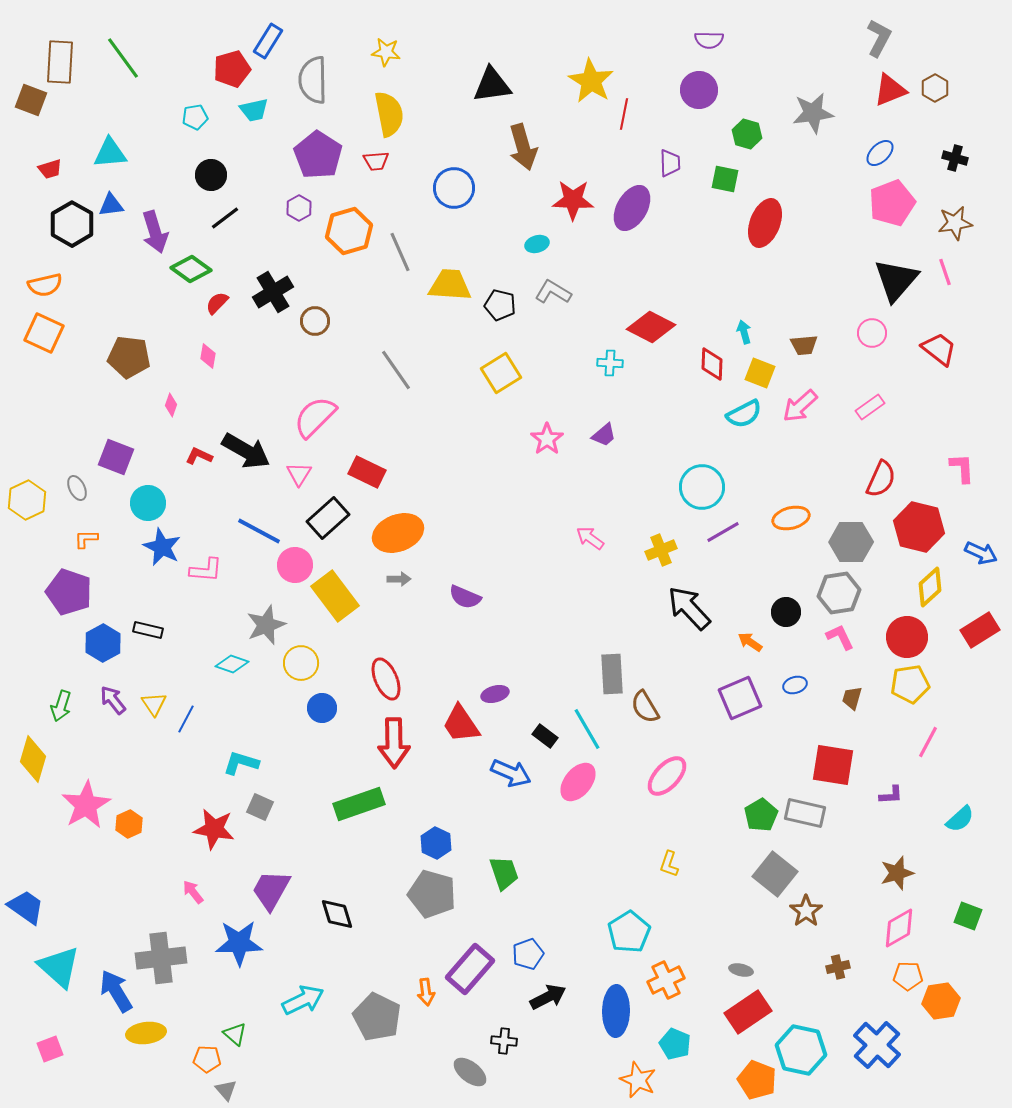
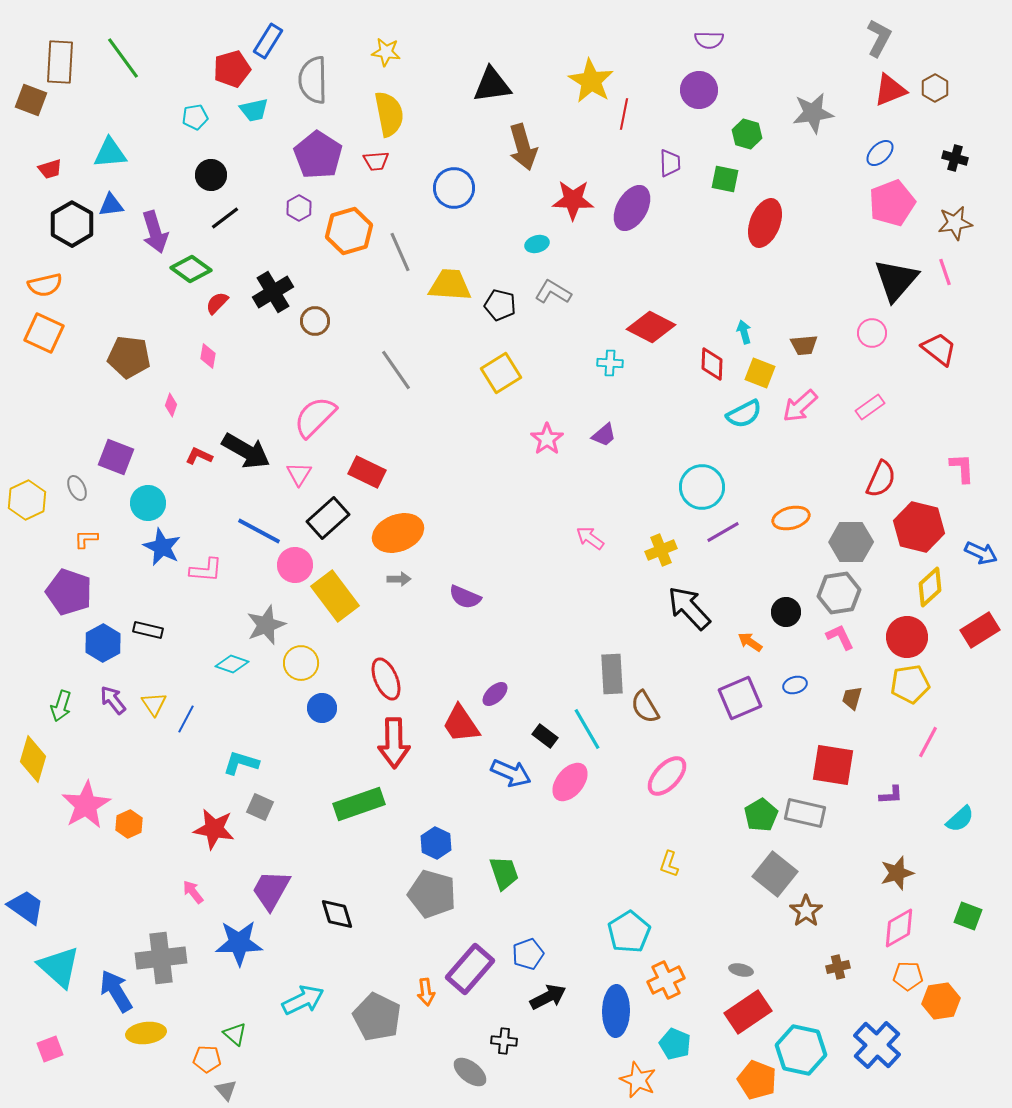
purple ellipse at (495, 694): rotated 28 degrees counterclockwise
pink ellipse at (578, 782): moved 8 px left
